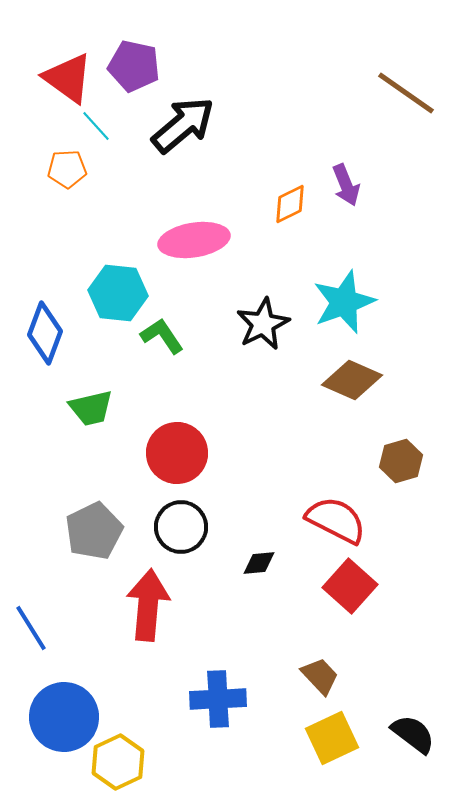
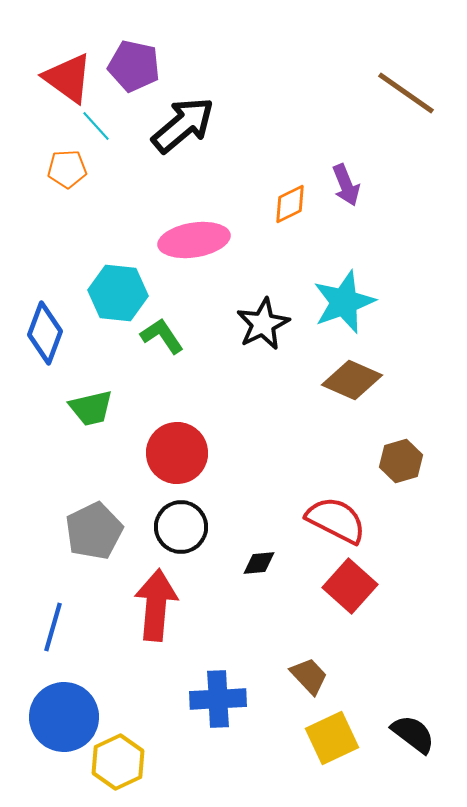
red arrow: moved 8 px right
blue line: moved 22 px right, 1 px up; rotated 48 degrees clockwise
brown trapezoid: moved 11 px left
